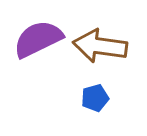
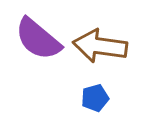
purple semicircle: rotated 114 degrees counterclockwise
